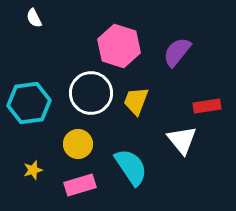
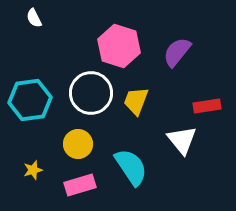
cyan hexagon: moved 1 px right, 3 px up
